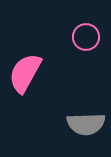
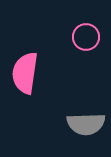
pink semicircle: rotated 21 degrees counterclockwise
